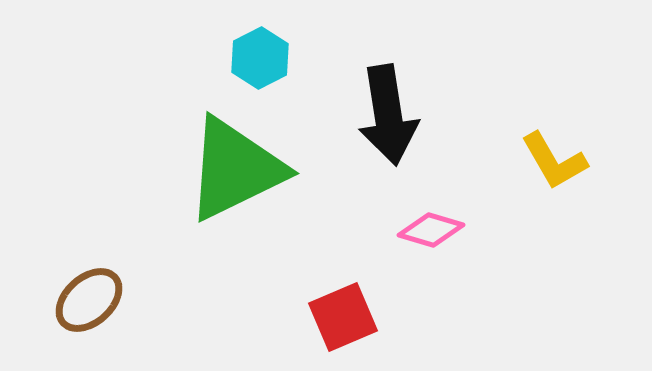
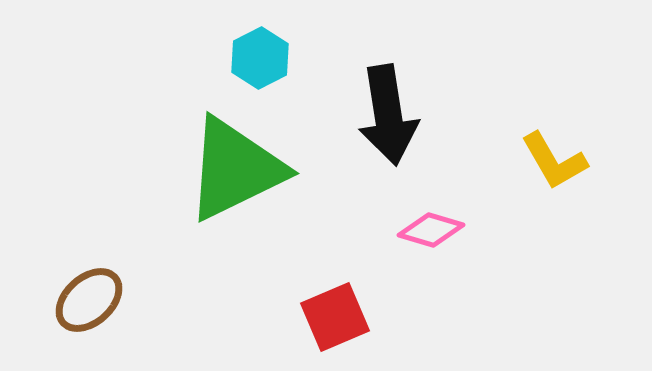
red square: moved 8 px left
